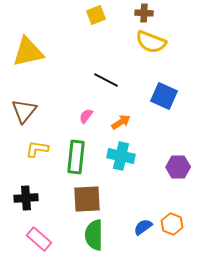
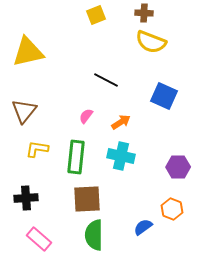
orange hexagon: moved 15 px up
